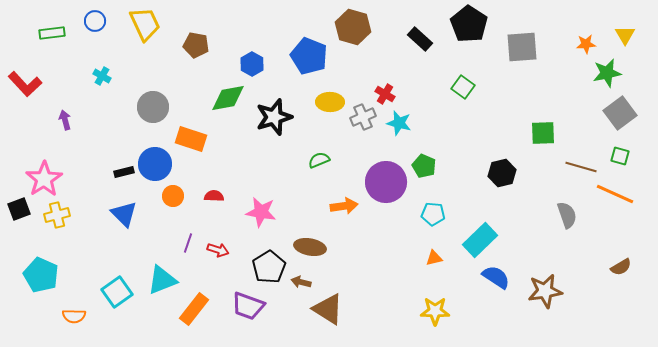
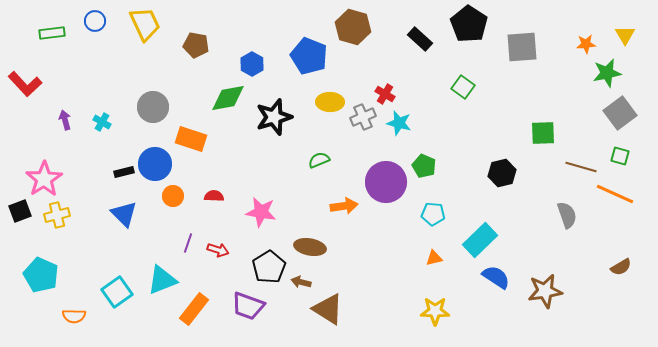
cyan cross at (102, 76): moved 46 px down
black square at (19, 209): moved 1 px right, 2 px down
